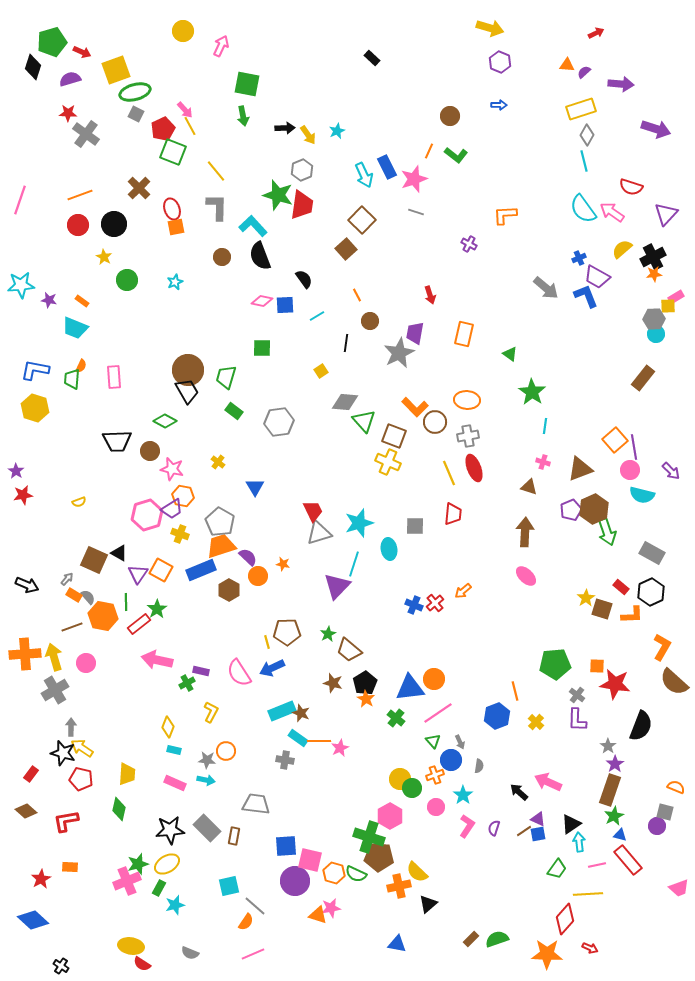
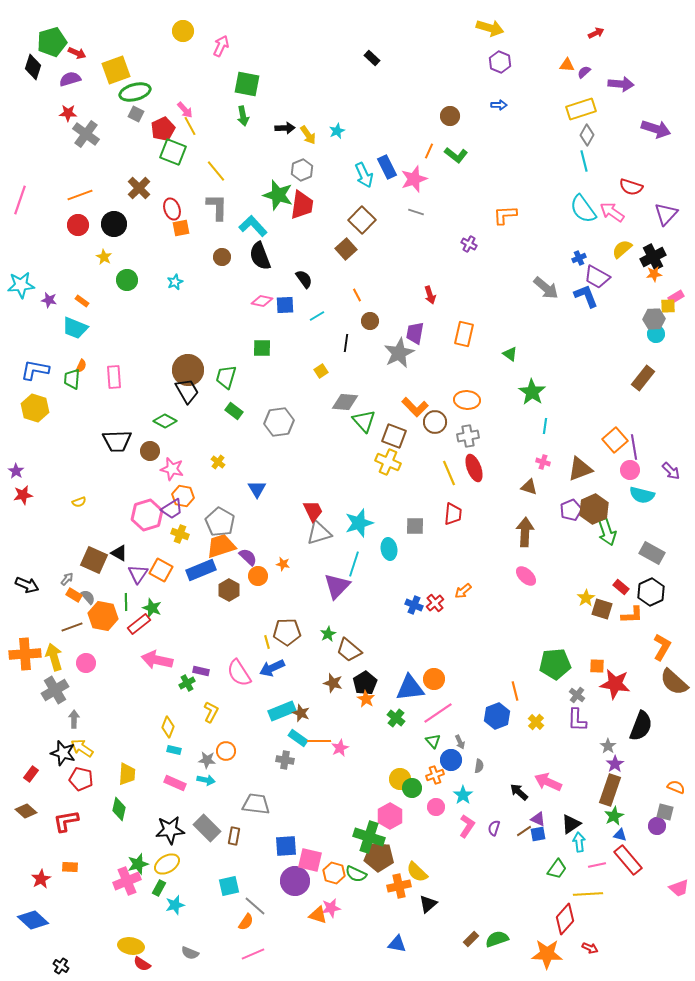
red arrow at (82, 52): moved 5 px left, 1 px down
orange square at (176, 227): moved 5 px right, 1 px down
blue triangle at (255, 487): moved 2 px right, 2 px down
green star at (157, 609): moved 5 px left, 1 px up; rotated 18 degrees counterclockwise
gray arrow at (71, 727): moved 3 px right, 8 px up
